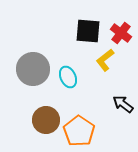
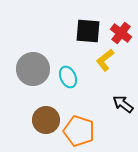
orange pentagon: rotated 16 degrees counterclockwise
